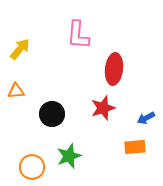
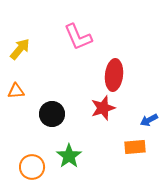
pink L-shape: moved 2 px down; rotated 28 degrees counterclockwise
red ellipse: moved 6 px down
blue arrow: moved 3 px right, 2 px down
green star: rotated 15 degrees counterclockwise
